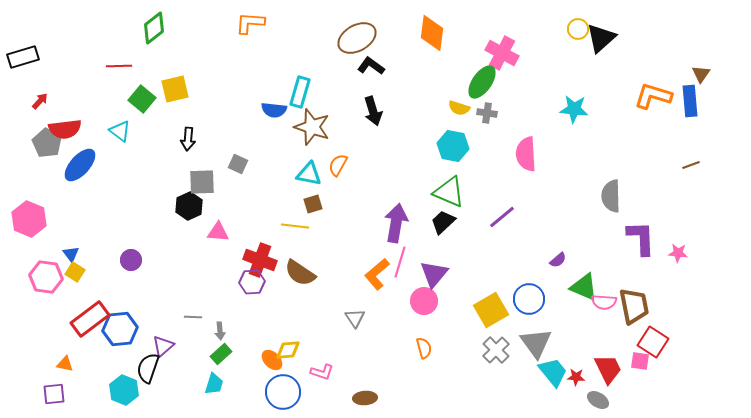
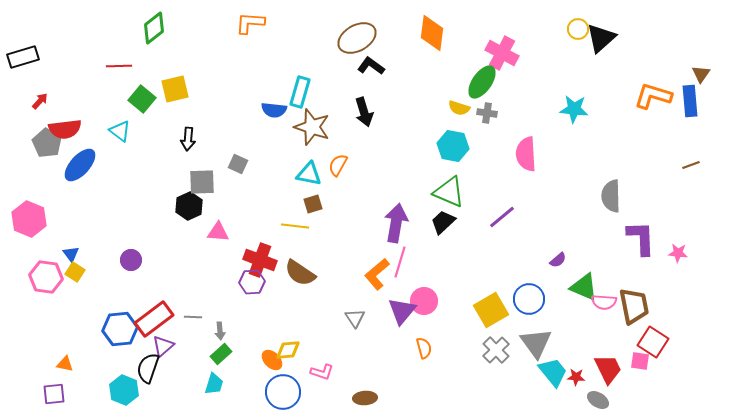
black arrow at (373, 111): moved 9 px left, 1 px down
purple triangle at (434, 274): moved 32 px left, 37 px down
red rectangle at (90, 319): moved 64 px right
